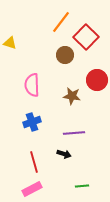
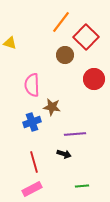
red circle: moved 3 px left, 1 px up
brown star: moved 20 px left, 11 px down
purple line: moved 1 px right, 1 px down
